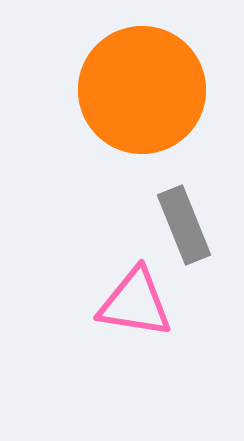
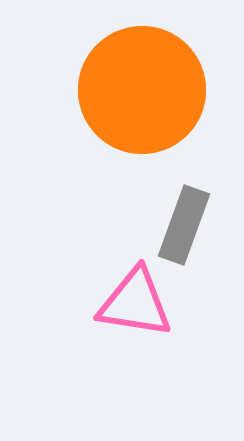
gray rectangle: rotated 42 degrees clockwise
